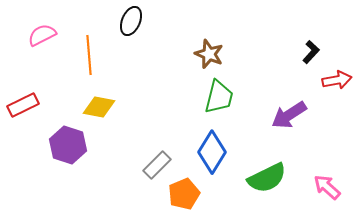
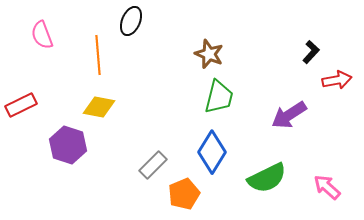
pink semicircle: rotated 84 degrees counterclockwise
orange line: moved 9 px right
red rectangle: moved 2 px left
gray rectangle: moved 4 px left
